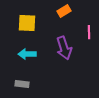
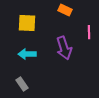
orange rectangle: moved 1 px right, 1 px up; rotated 56 degrees clockwise
gray rectangle: rotated 48 degrees clockwise
